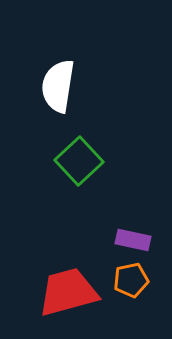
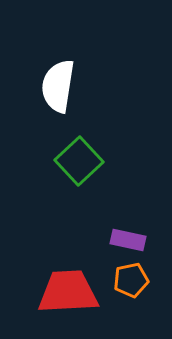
purple rectangle: moved 5 px left
red trapezoid: rotated 12 degrees clockwise
